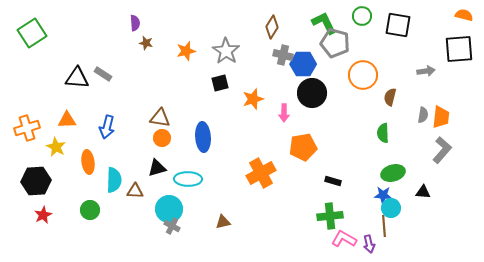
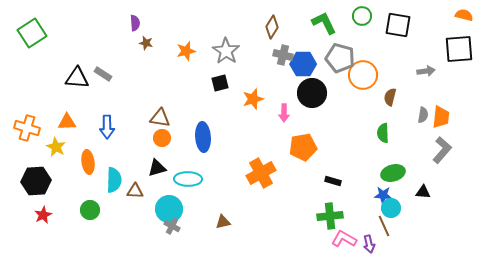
gray pentagon at (335, 43): moved 5 px right, 15 px down
orange triangle at (67, 120): moved 2 px down
blue arrow at (107, 127): rotated 15 degrees counterclockwise
orange cross at (27, 128): rotated 35 degrees clockwise
brown line at (384, 226): rotated 20 degrees counterclockwise
